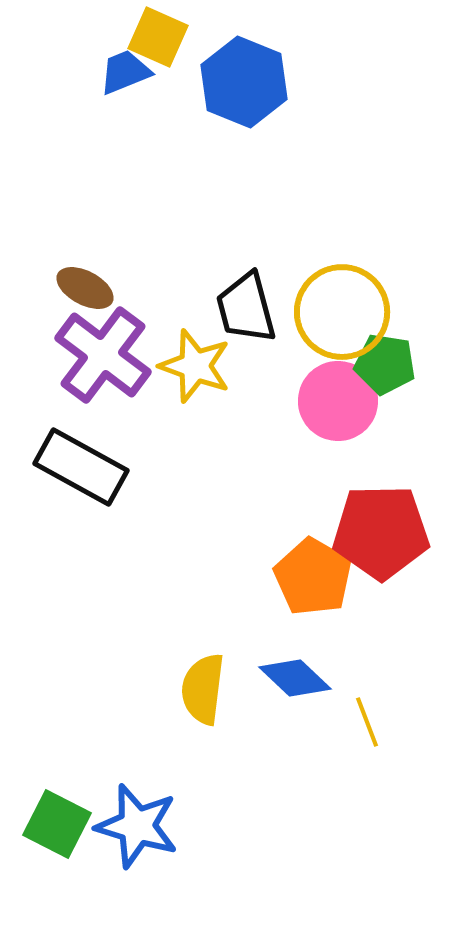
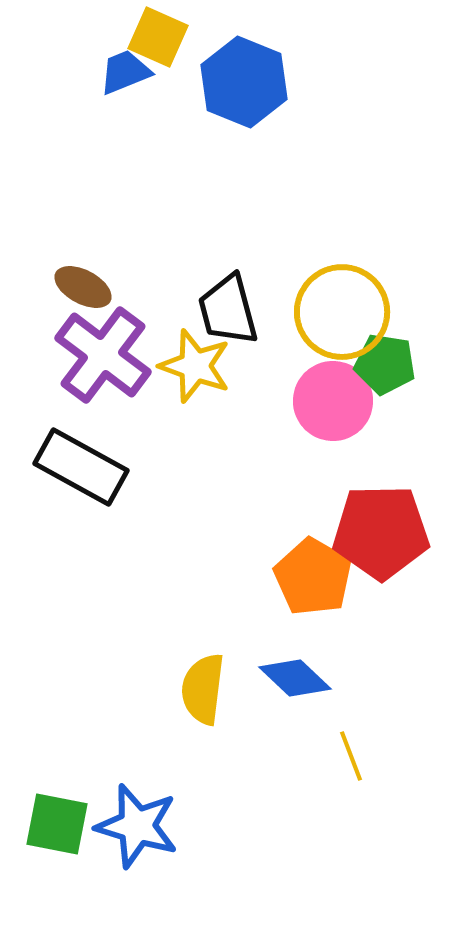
brown ellipse: moved 2 px left, 1 px up
black trapezoid: moved 18 px left, 2 px down
pink circle: moved 5 px left
yellow line: moved 16 px left, 34 px down
green square: rotated 16 degrees counterclockwise
